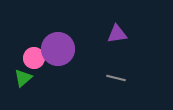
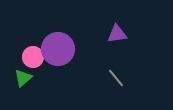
pink circle: moved 1 px left, 1 px up
gray line: rotated 36 degrees clockwise
